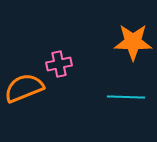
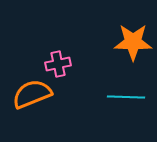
pink cross: moved 1 px left
orange semicircle: moved 8 px right, 6 px down
